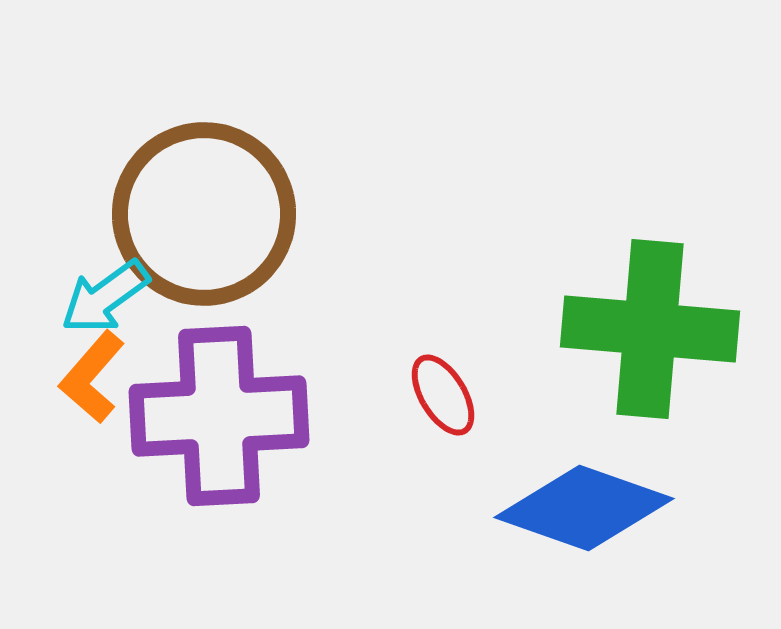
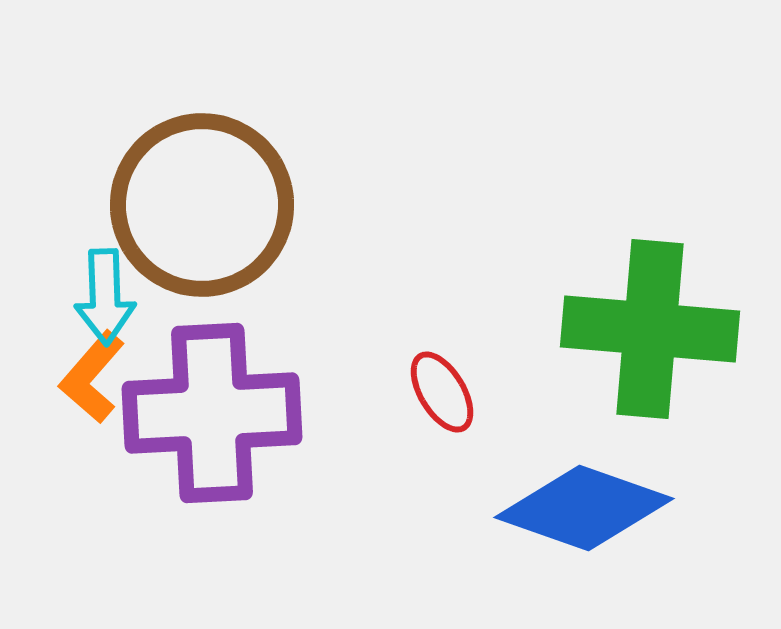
brown circle: moved 2 px left, 9 px up
cyan arrow: rotated 56 degrees counterclockwise
red ellipse: moved 1 px left, 3 px up
purple cross: moved 7 px left, 3 px up
